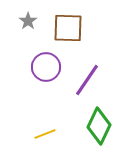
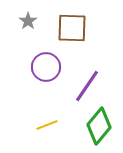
brown square: moved 4 px right
purple line: moved 6 px down
green diamond: rotated 15 degrees clockwise
yellow line: moved 2 px right, 9 px up
